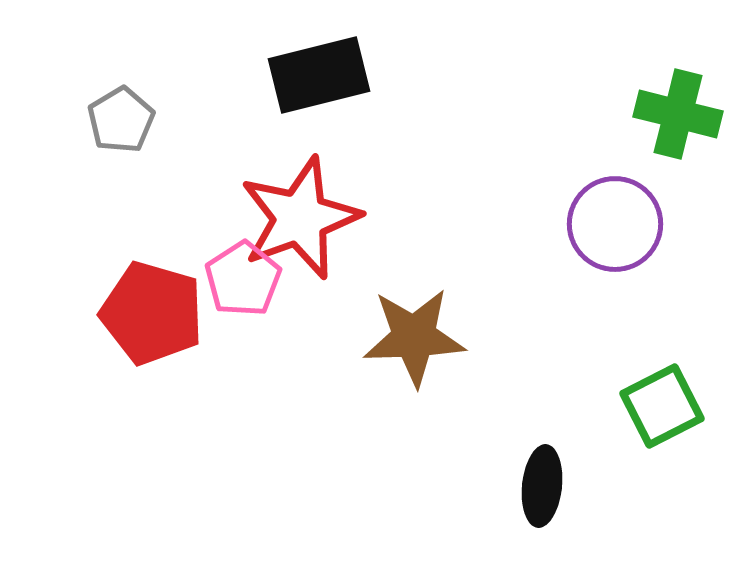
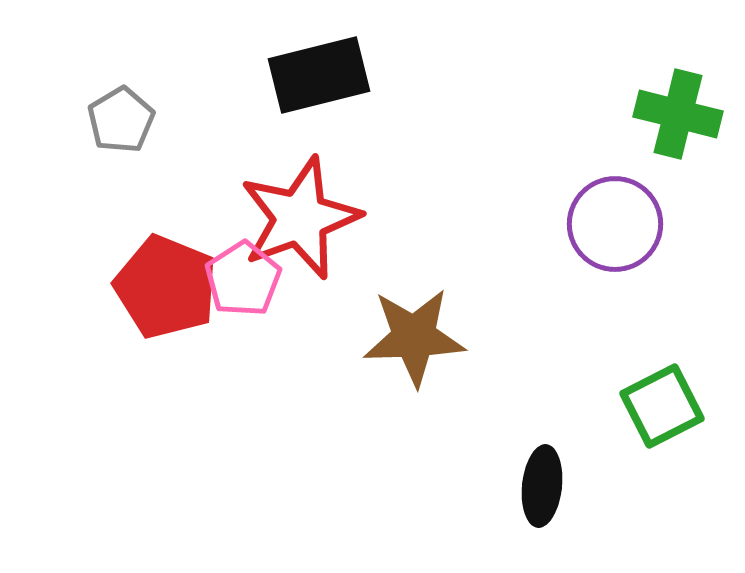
red pentagon: moved 14 px right, 26 px up; rotated 6 degrees clockwise
